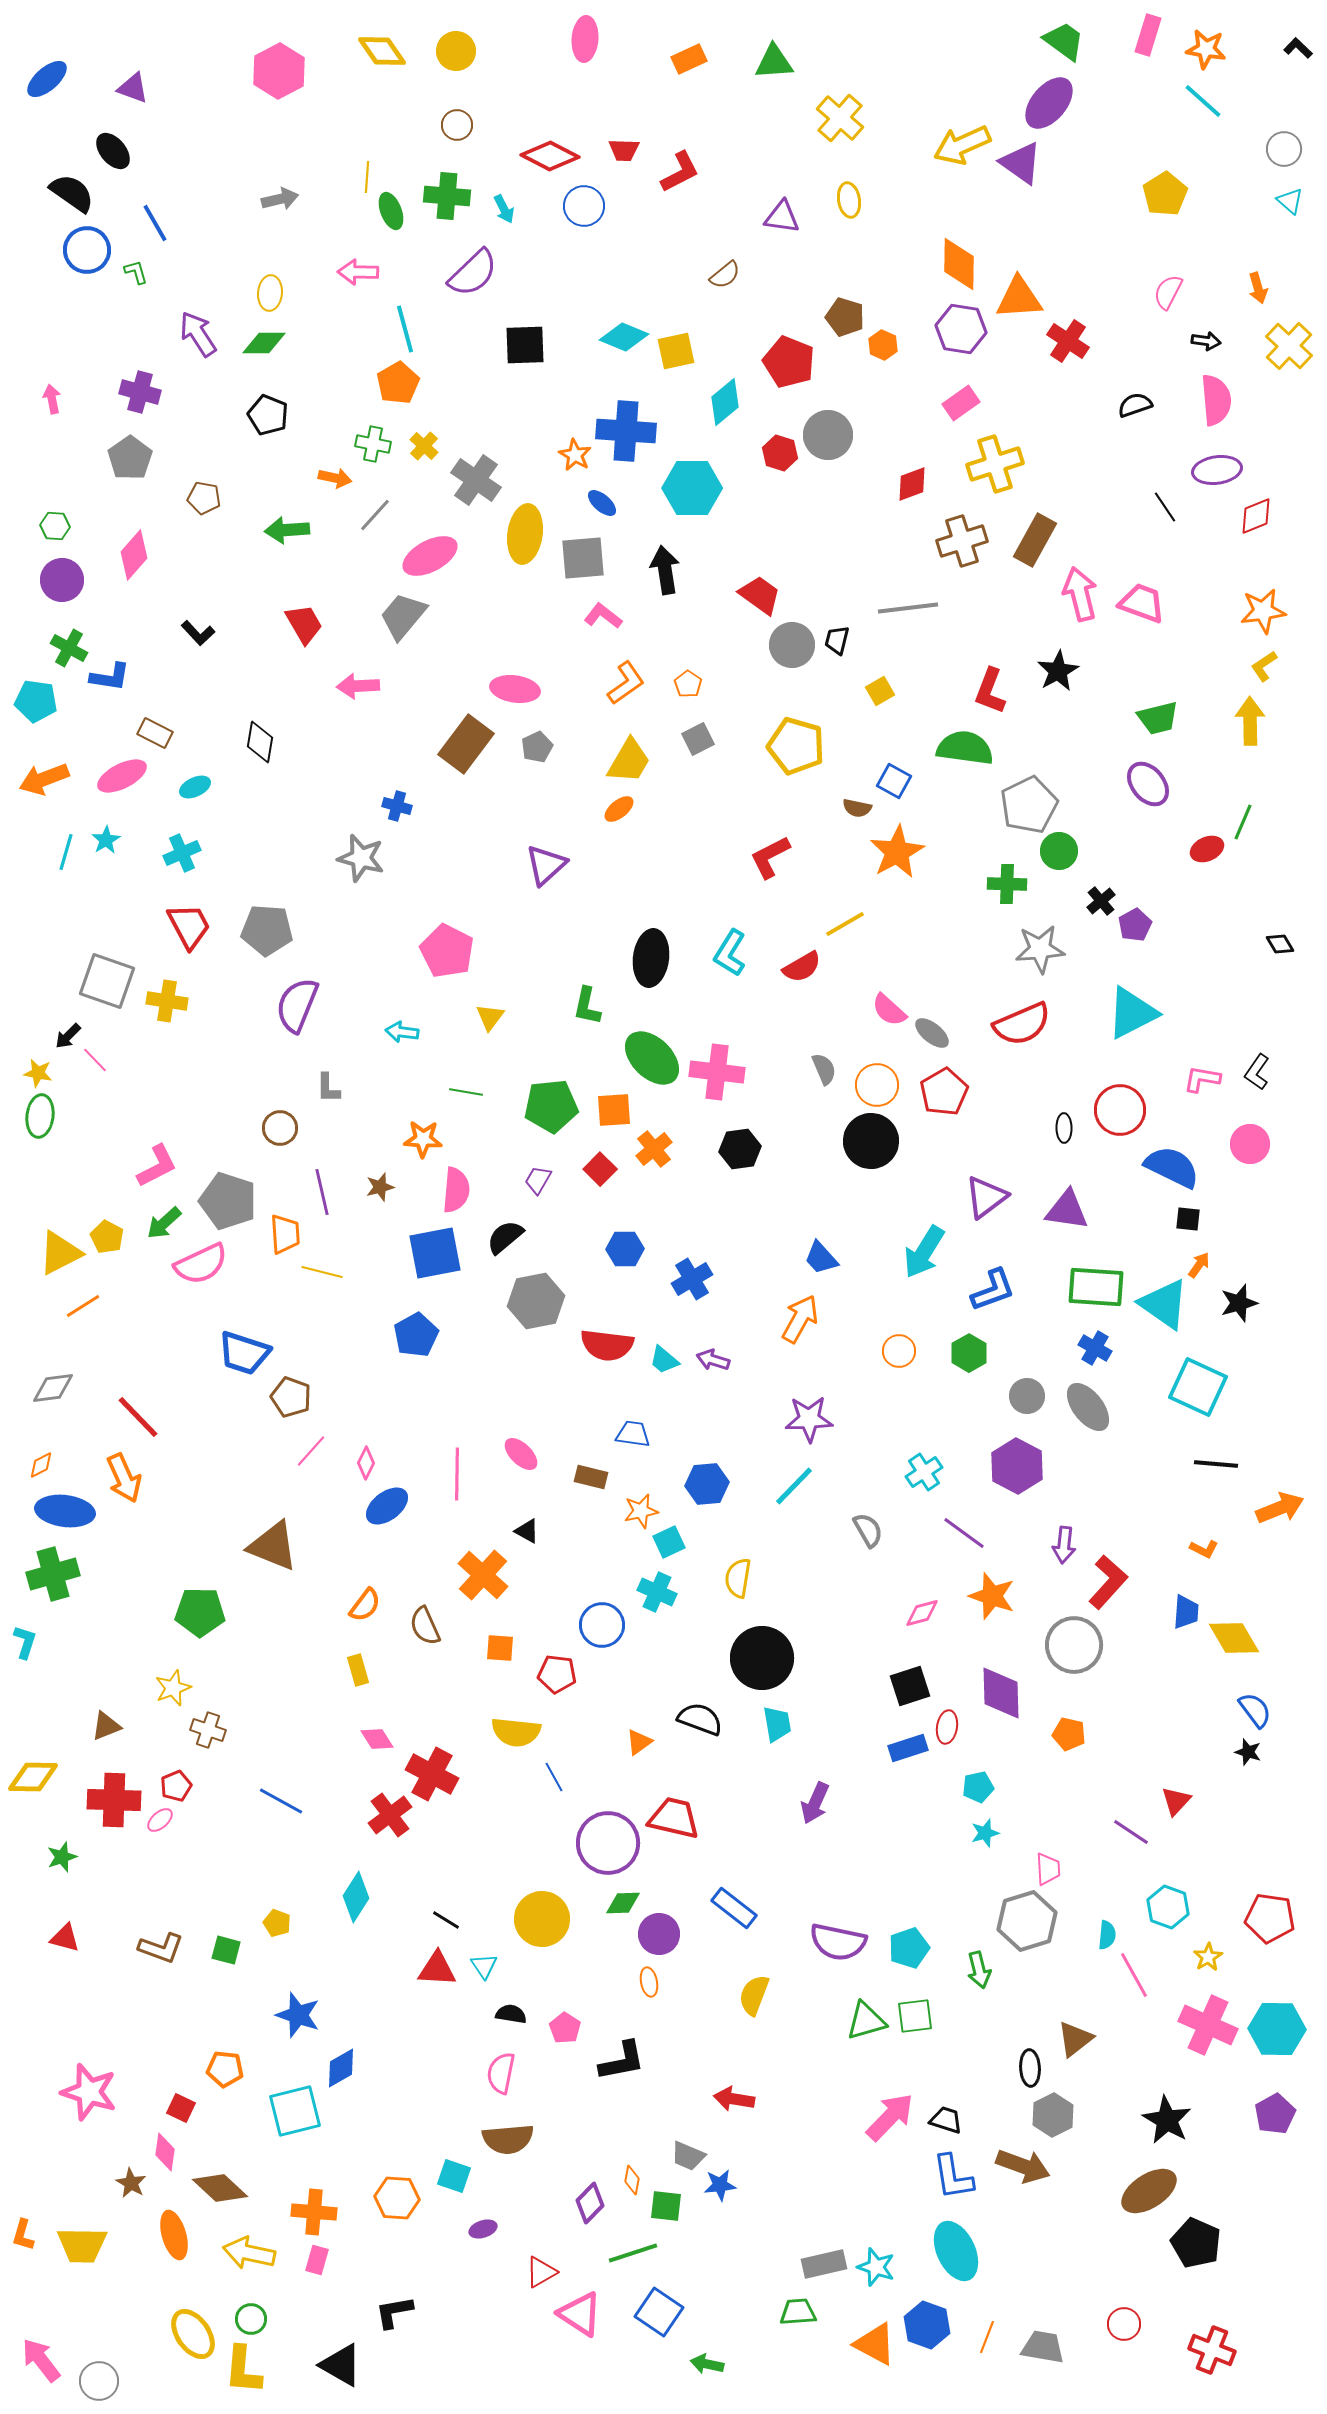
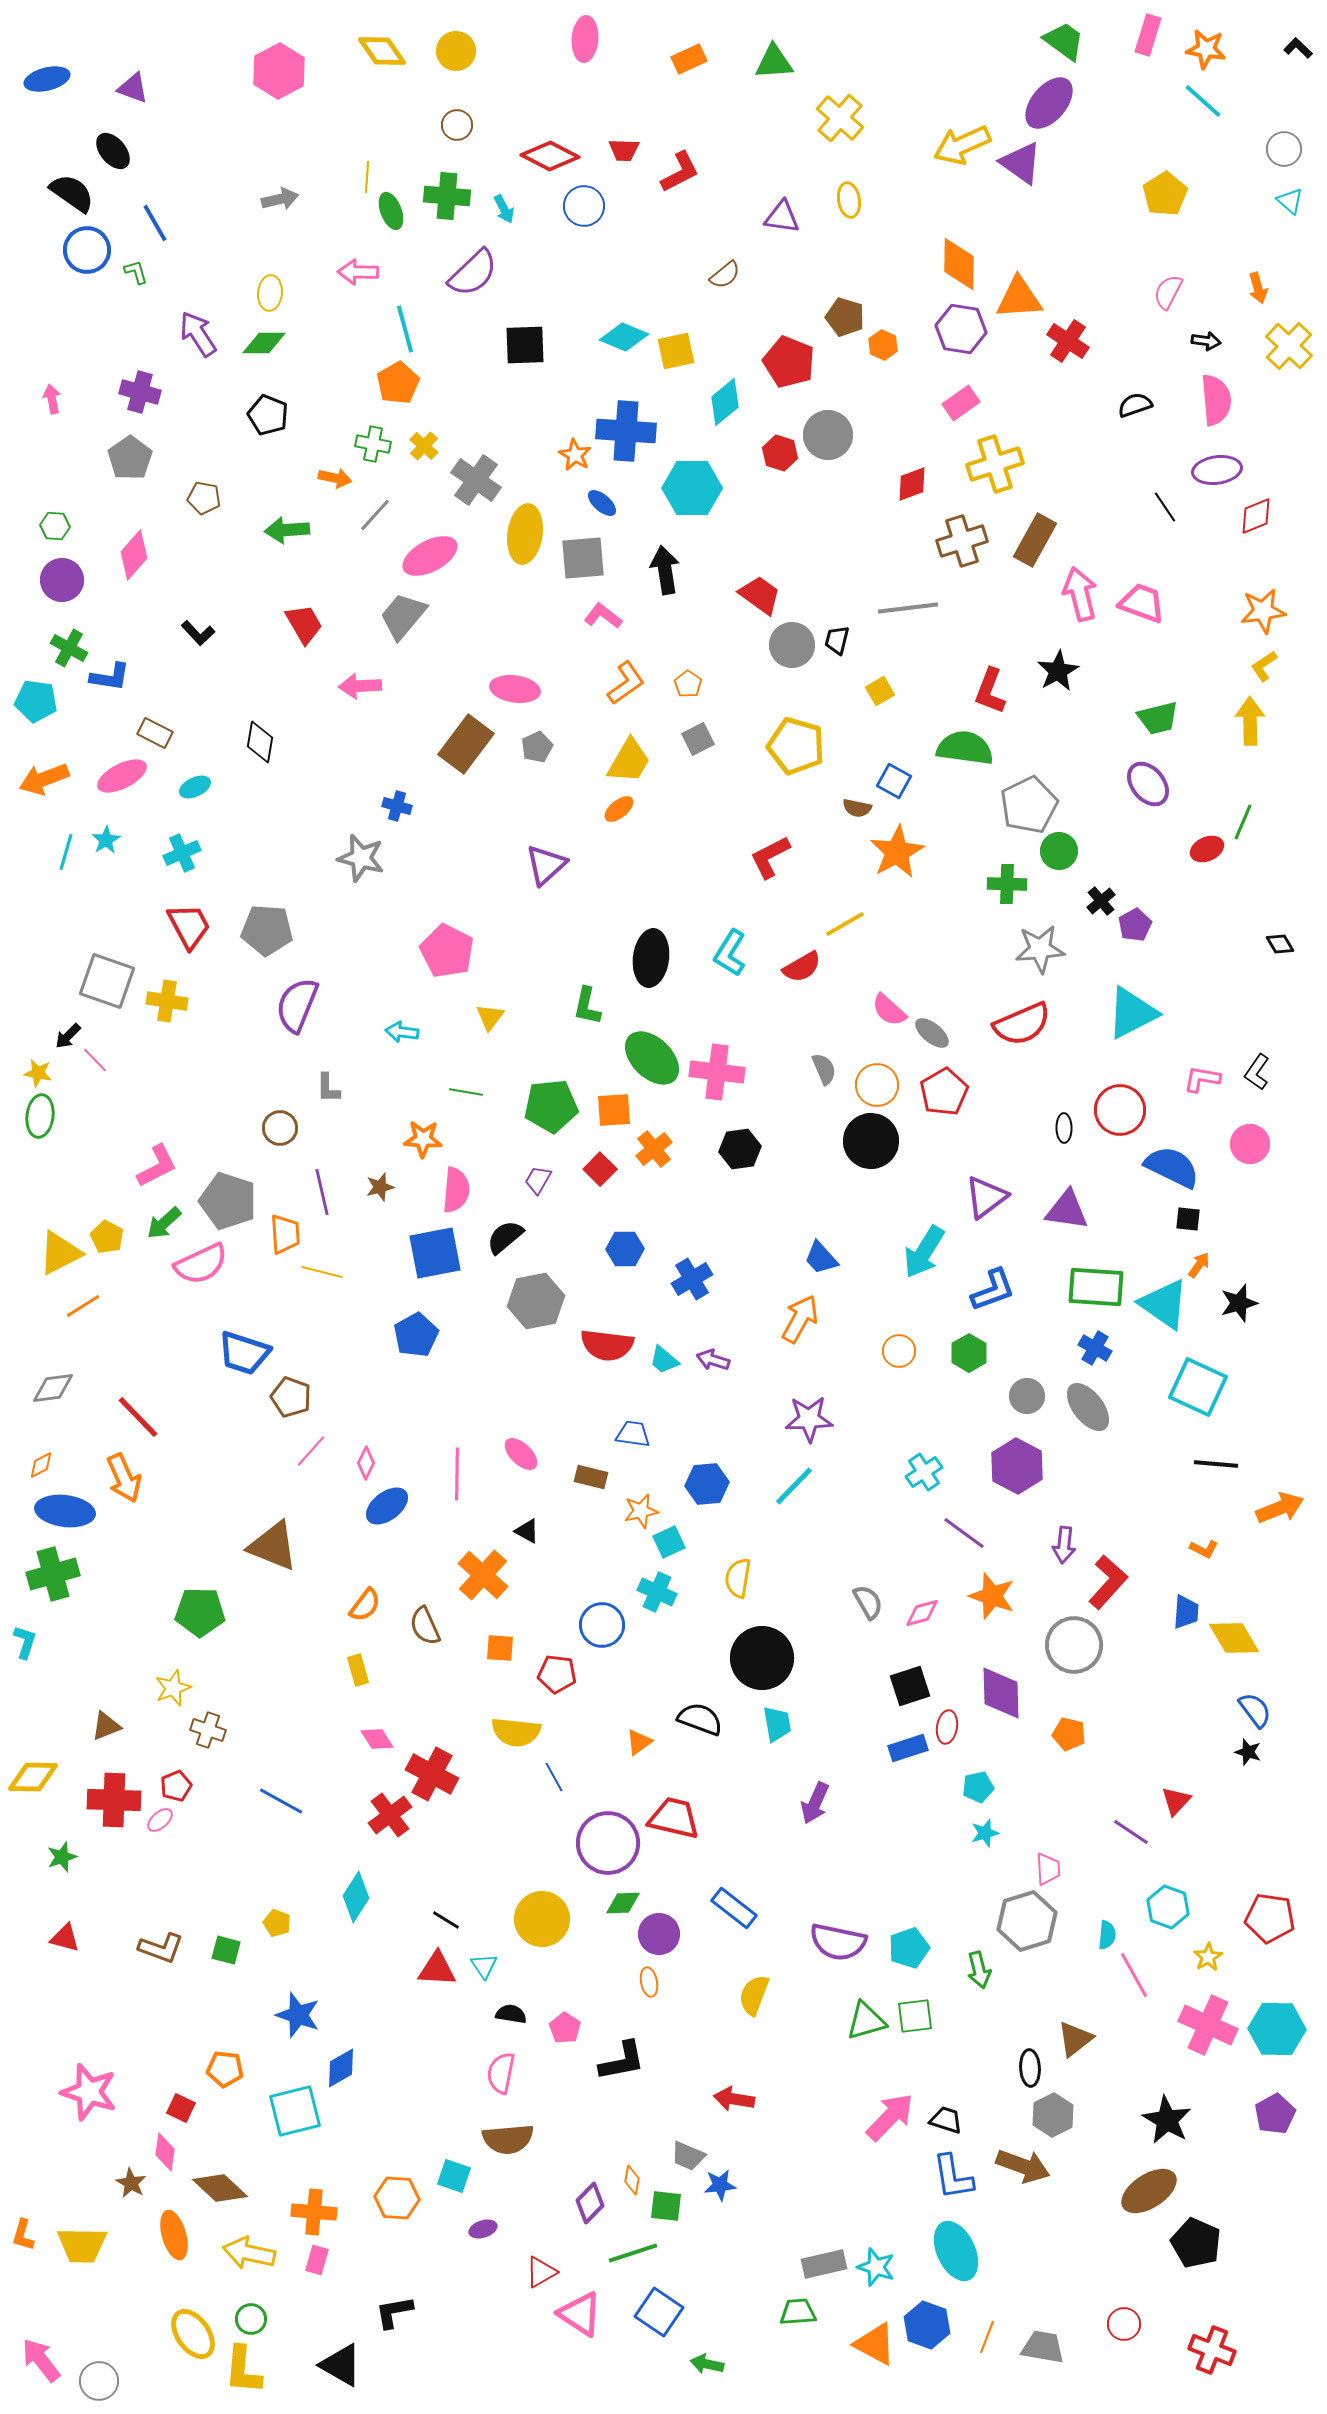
blue ellipse at (47, 79): rotated 27 degrees clockwise
pink arrow at (358, 686): moved 2 px right
gray semicircle at (868, 1530): moved 72 px down
